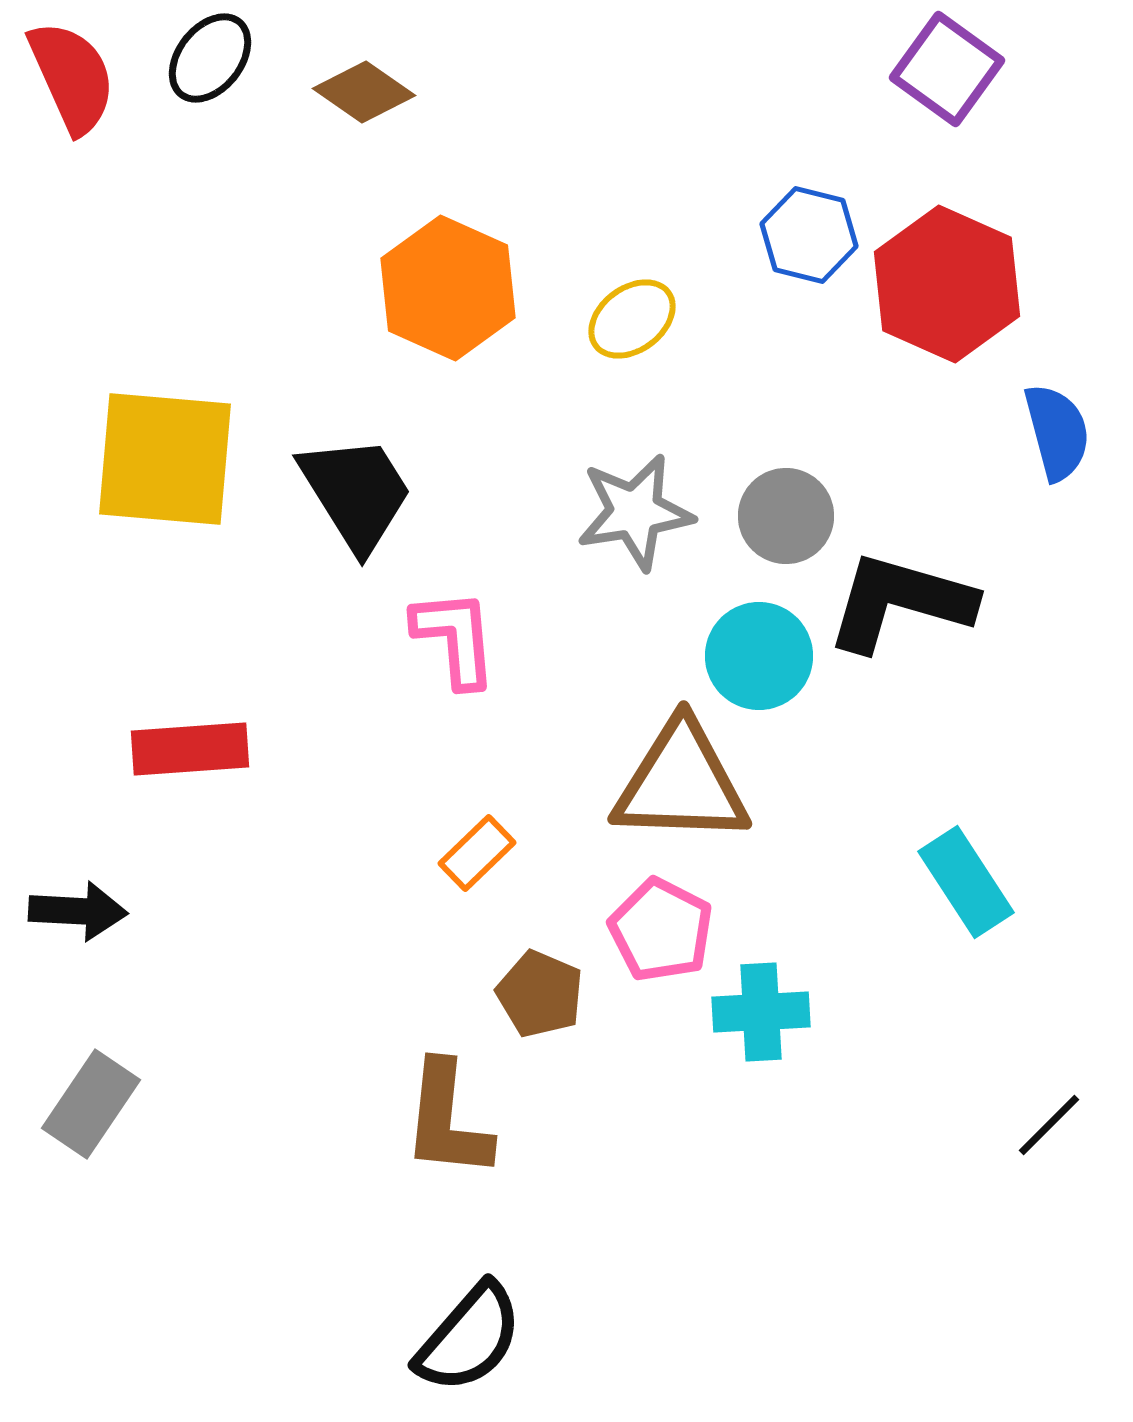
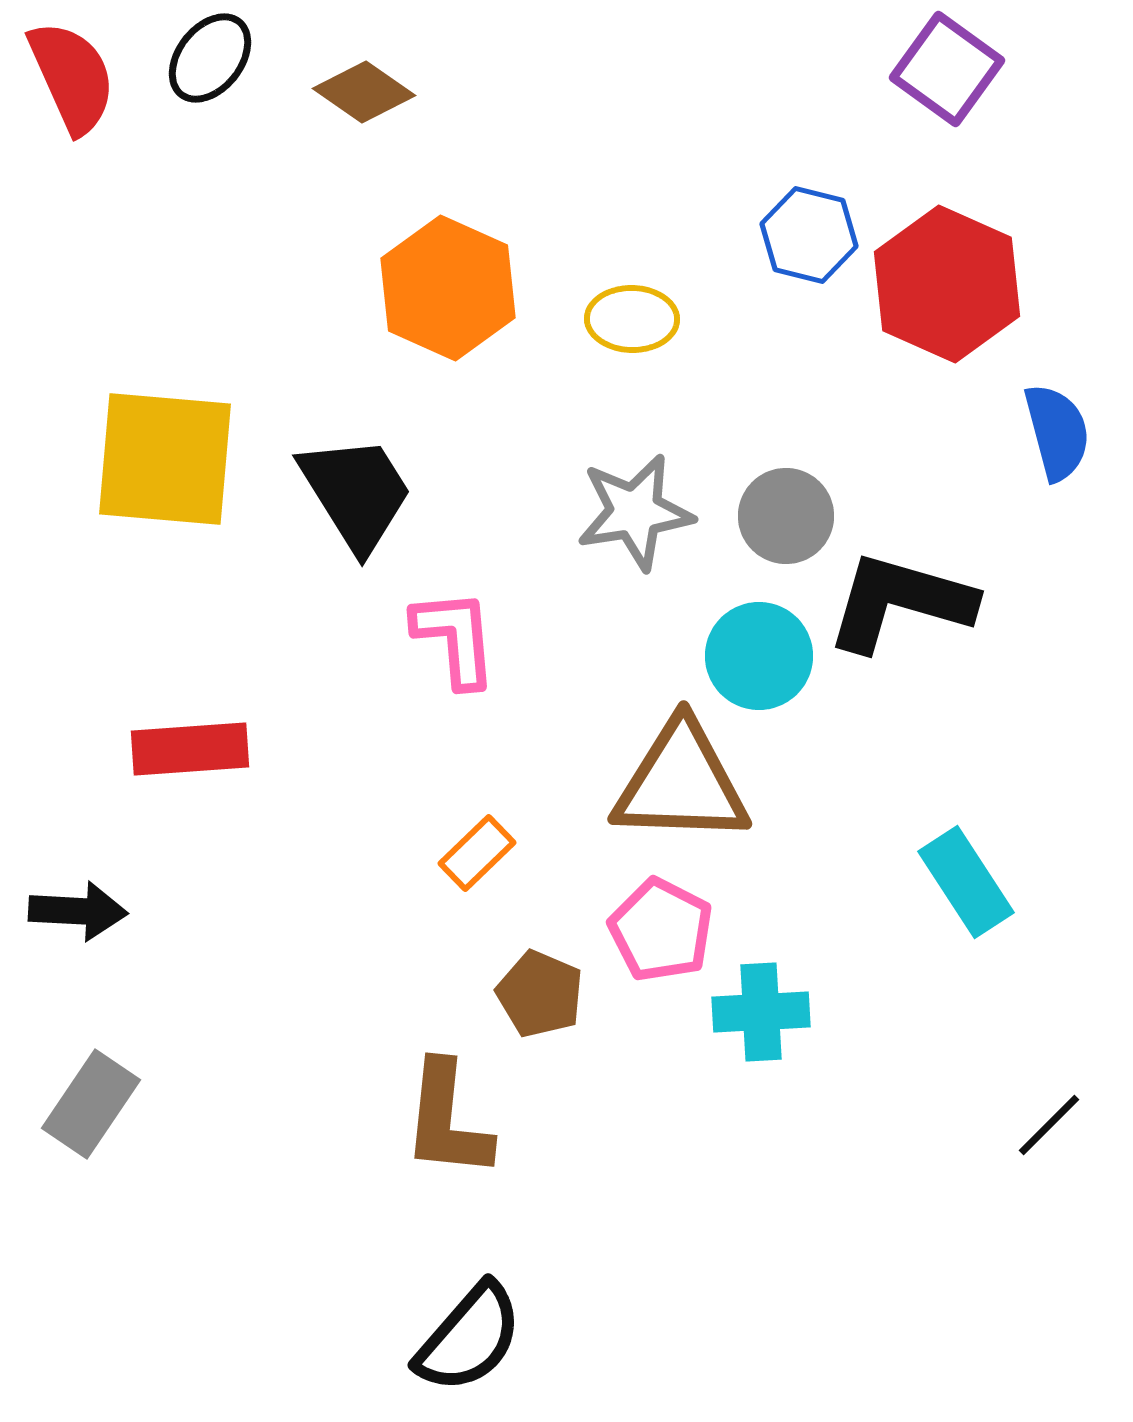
yellow ellipse: rotated 38 degrees clockwise
